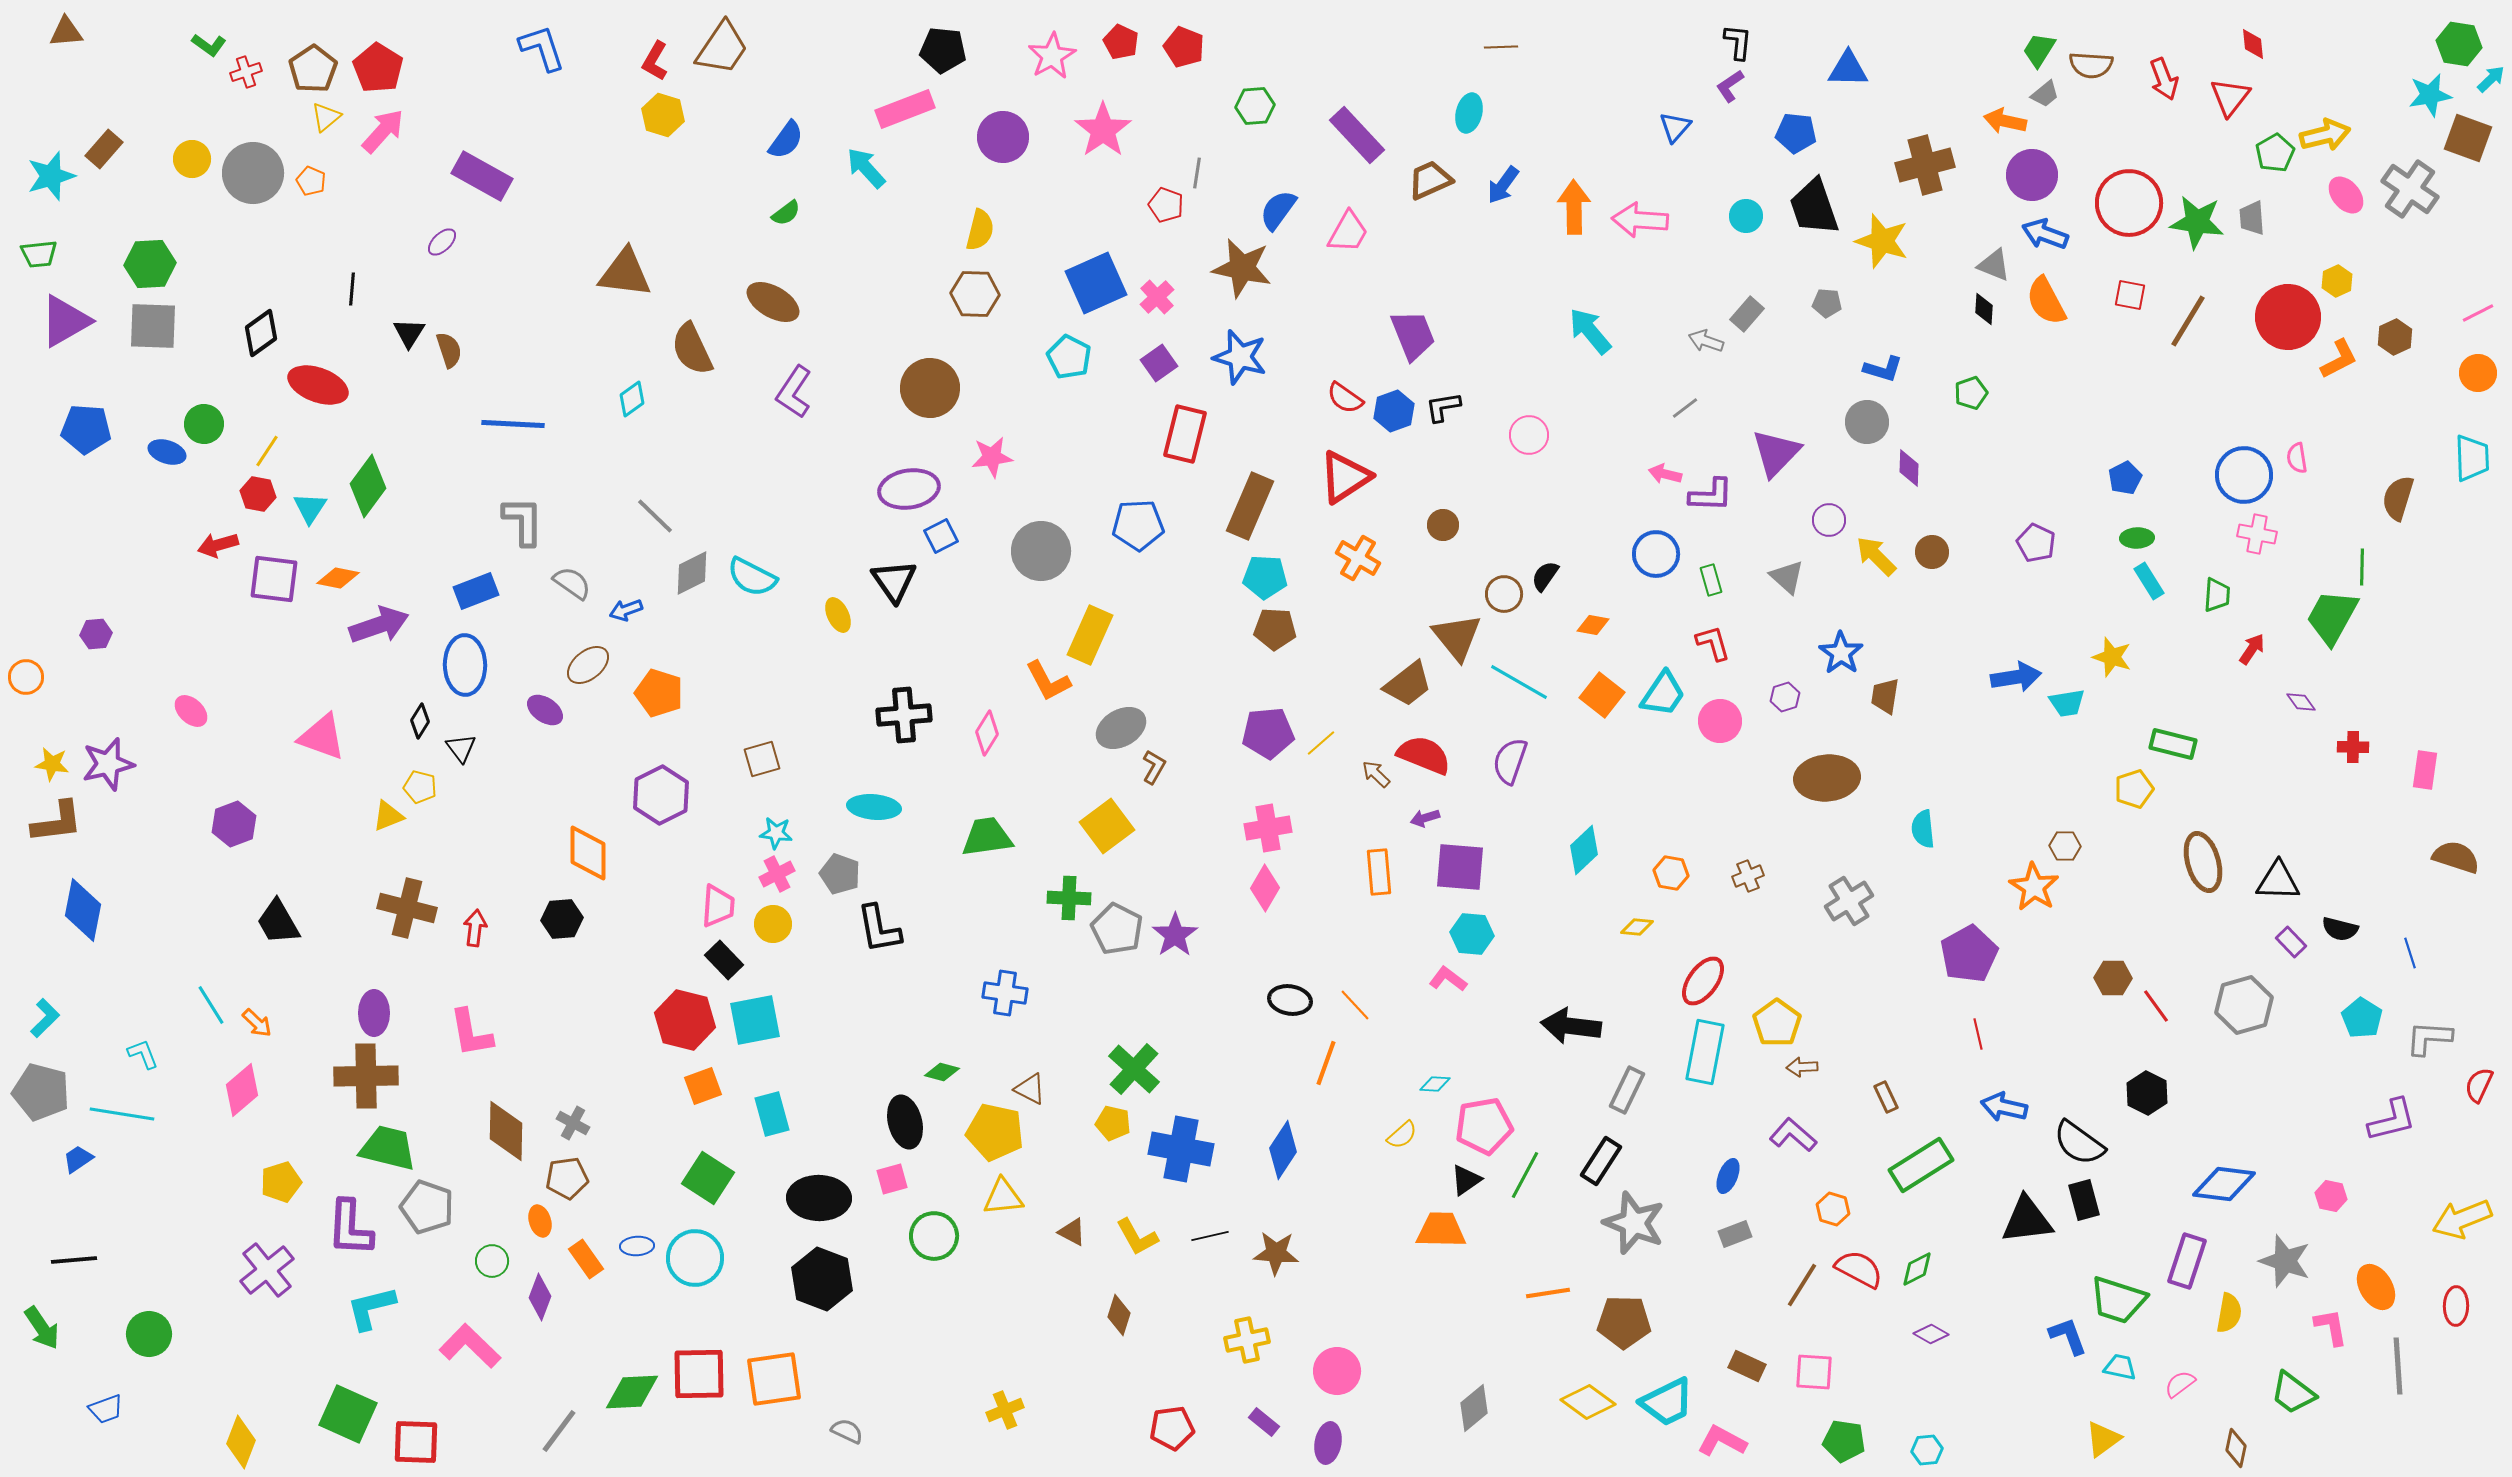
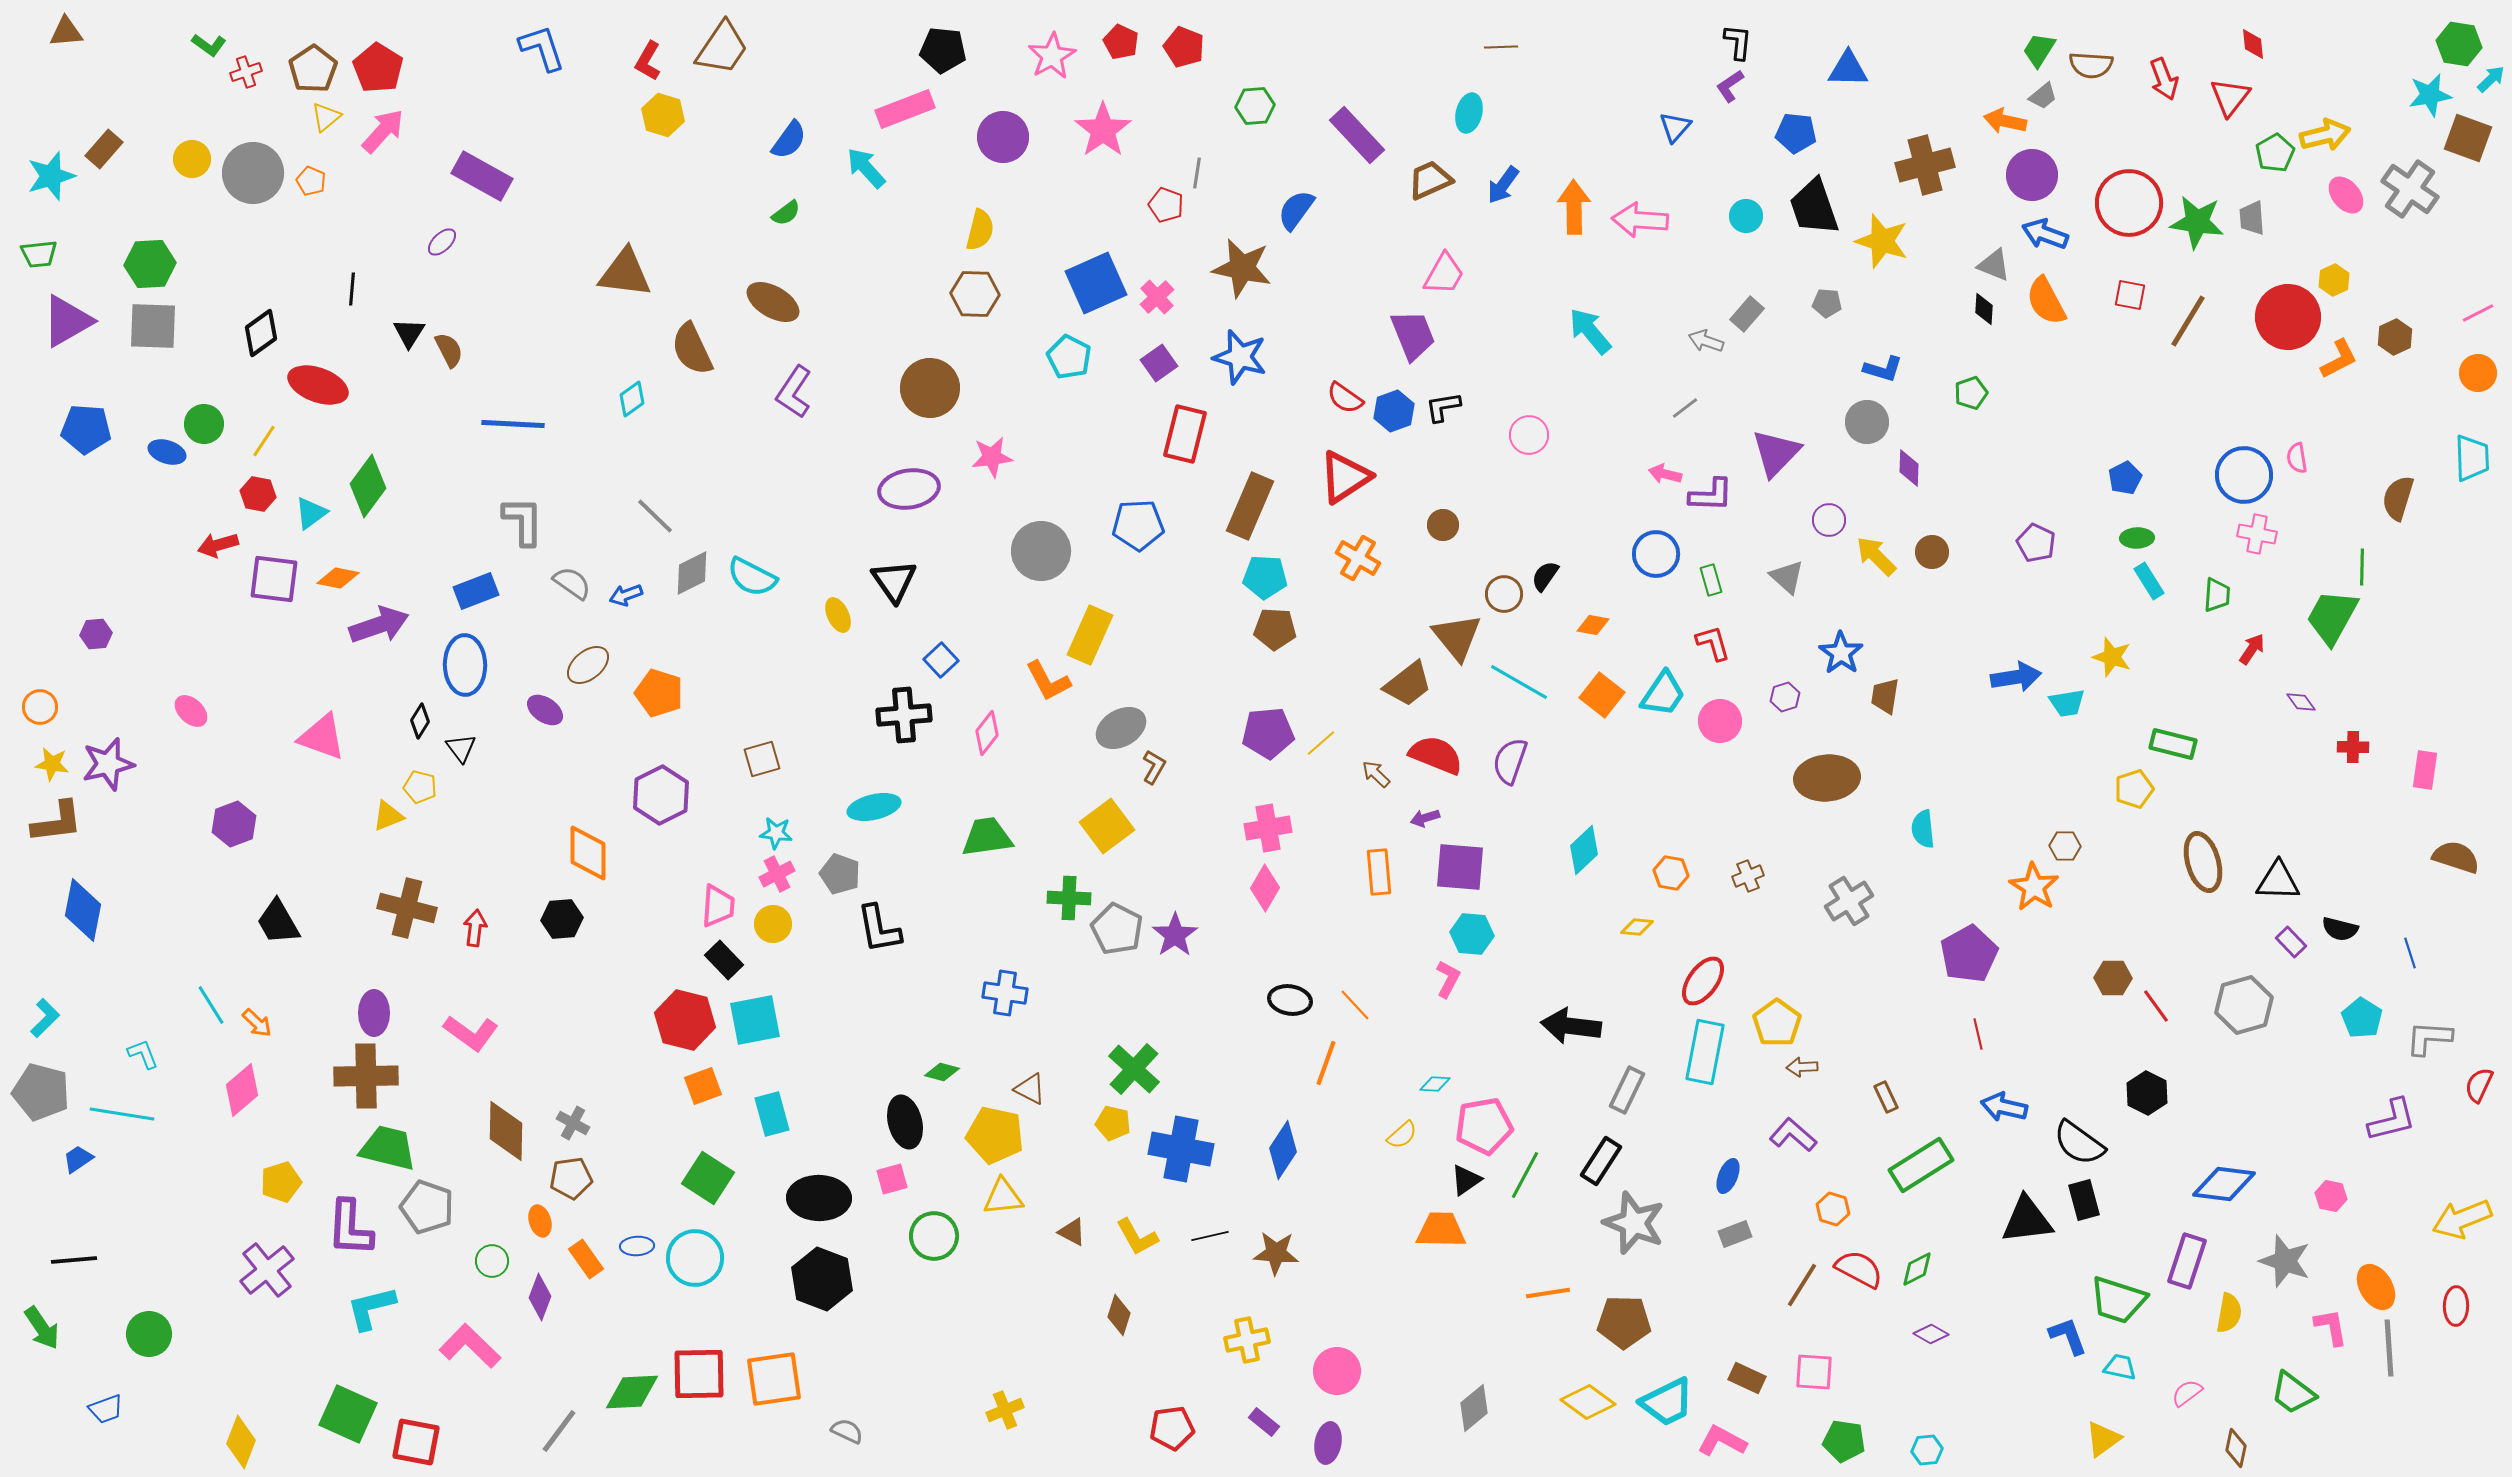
red L-shape at (655, 61): moved 7 px left
gray trapezoid at (2045, 94): moved 2 px left, 2 px down
blue semicircle at (786, 140): moved 3 px right
blue semicircle at (1278, 210): moved 18 px right
pink trapezoid at (1348, 232): moved 96 px right, 42 px down
yellow hexagon at (2337, 281): moved 3 px left, 1 px up
purple triangle at (65, 321): moved 2 px right
brown semicircle at (449, 350): rotated 9 degrees counterclockwise
yellow line at (267, 451): moved 3 px left, 10 px up
cyan triangle at (310, 508): moved 1 px right, 5 px down; rotated 21 degrees clockwise
blue square at (941, 536): moved 124 px down; rotated 16 degrees counterclockwise
blue arrow at (626, 610): moved 15 px up
orange circle at (26, 677): moved 14 px right, 30 px down
pink diamond at (987, 733): rotated 6 degrees clockwise
red semicircle at (1424, 755): moved 12 px right
cyan ellipse at (874, 807): rotated 18 degrees counterclockwise
pink L-shape at (1448, 979): rotated 81 degrees clockwise
pink L-shape at (471, 1033): rotated 44 degrees counterclockwise
yellow pentagon at (995, 1132): moved 3 px down
brown pentagon at (567, 1178): moved 4 px right
brown rectangle at (1747, 1366): moved 12 px down
gray line at (2398, 1366): moved 9 px left, 18 px up
pink semicircle at (2180, 1384): moved 7 px right, 9 px down
red square at (416, 1442): rotated 9 degrees clockwise
